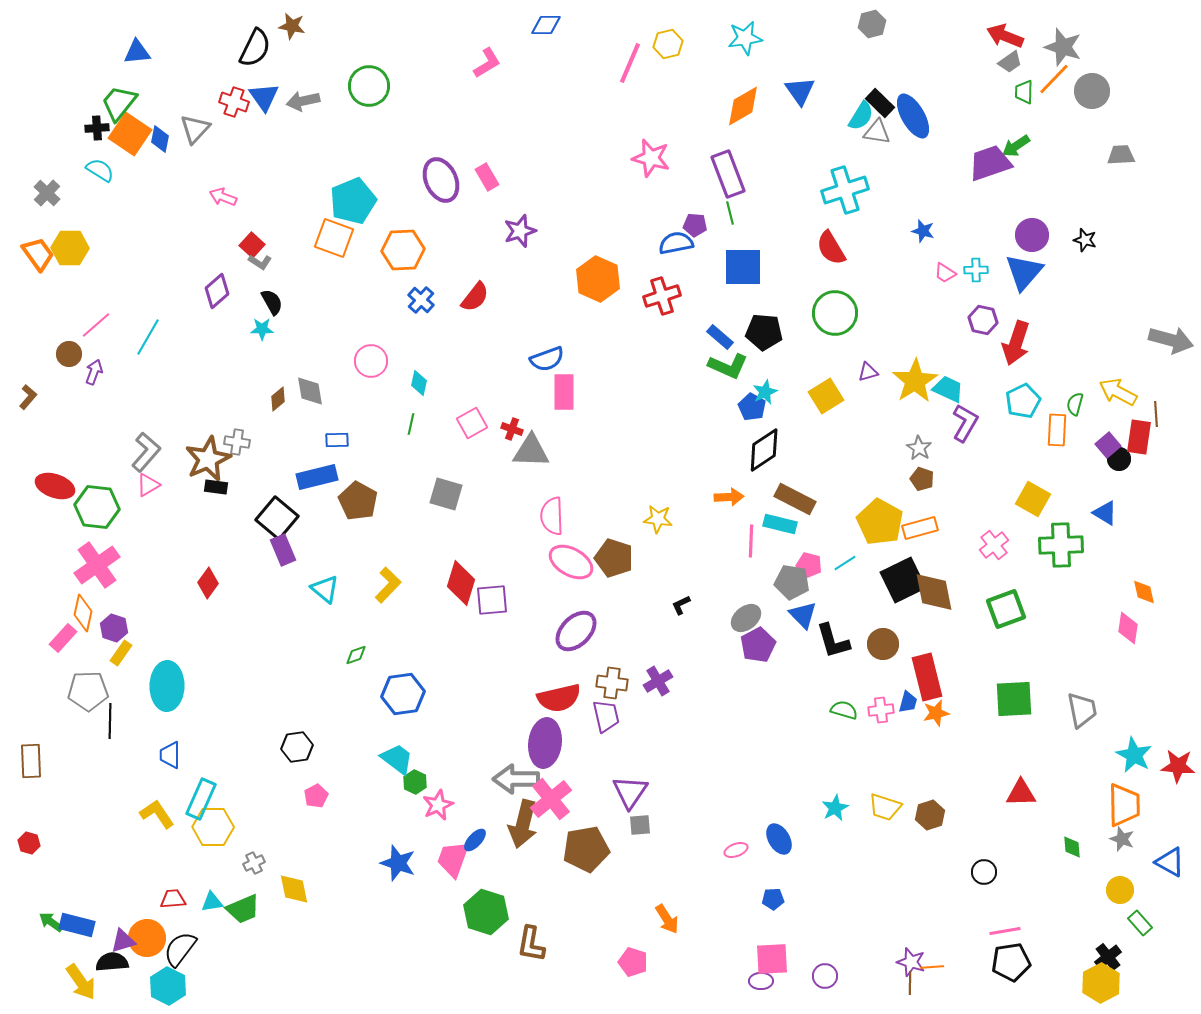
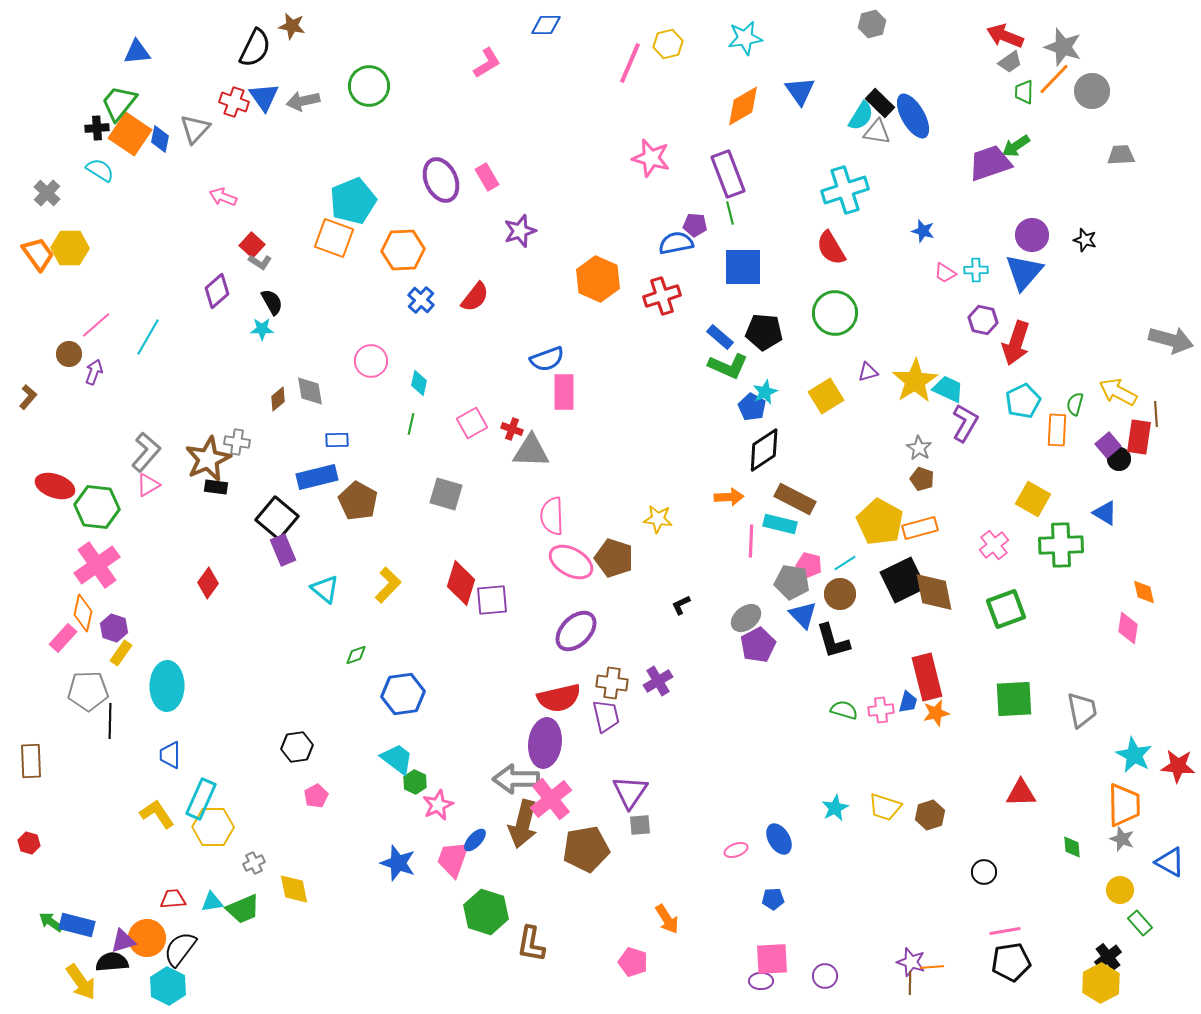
brown circle at (883, 644): moved 43 px left, 50 px up
